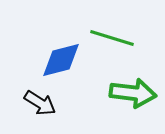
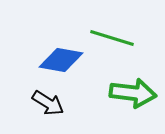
blue diamond: rotated 24 degrees clockwise
black arrow: moved 8 px right
